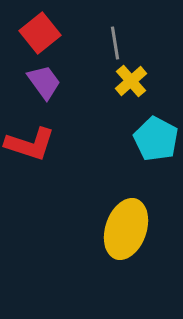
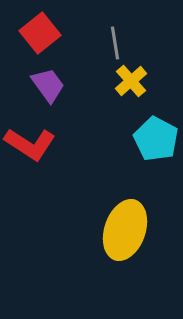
purple trapezoid: moved 4 px right, 3 px down
red L-shape: rotated 15 degrees clockwise
yellow ellipse: moved 1 px left, 1 px down
